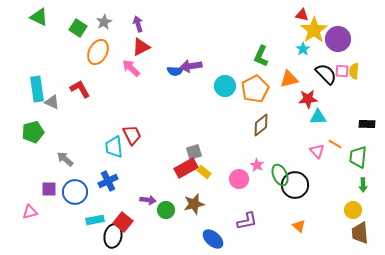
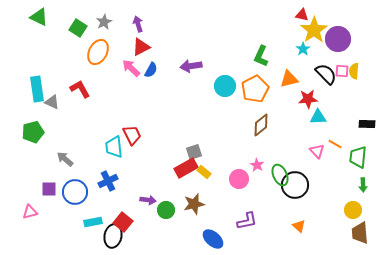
blue semicircle at (175, 71): moved 24 px left, 1 px up; rotated 63 degrees counterclockwise
cyan rectangle at (95, 220): moved 2 px left, 2 px down
